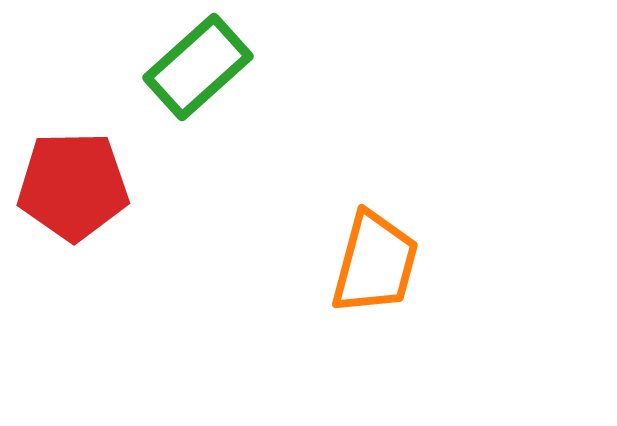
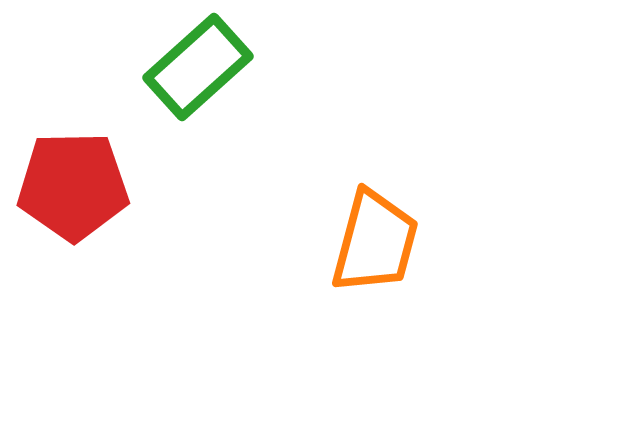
orange trapezoid: moved 21 px up
